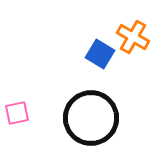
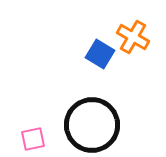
pink square: moved 16 px right, 26 px down
black circle: moved 1 px right, 7 px down
